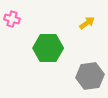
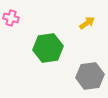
pink cross: moved 1 px left, 1 px up
green hexagon: rotated 8 degrees counterclockwise
